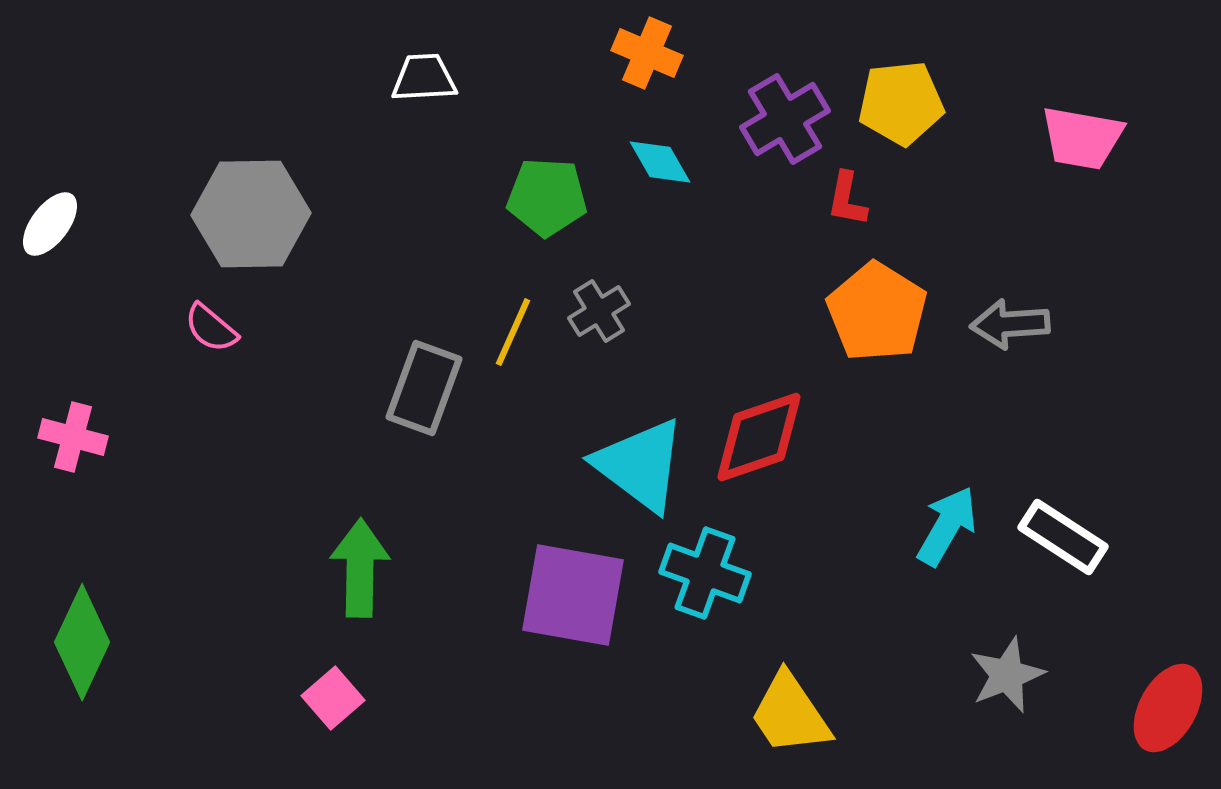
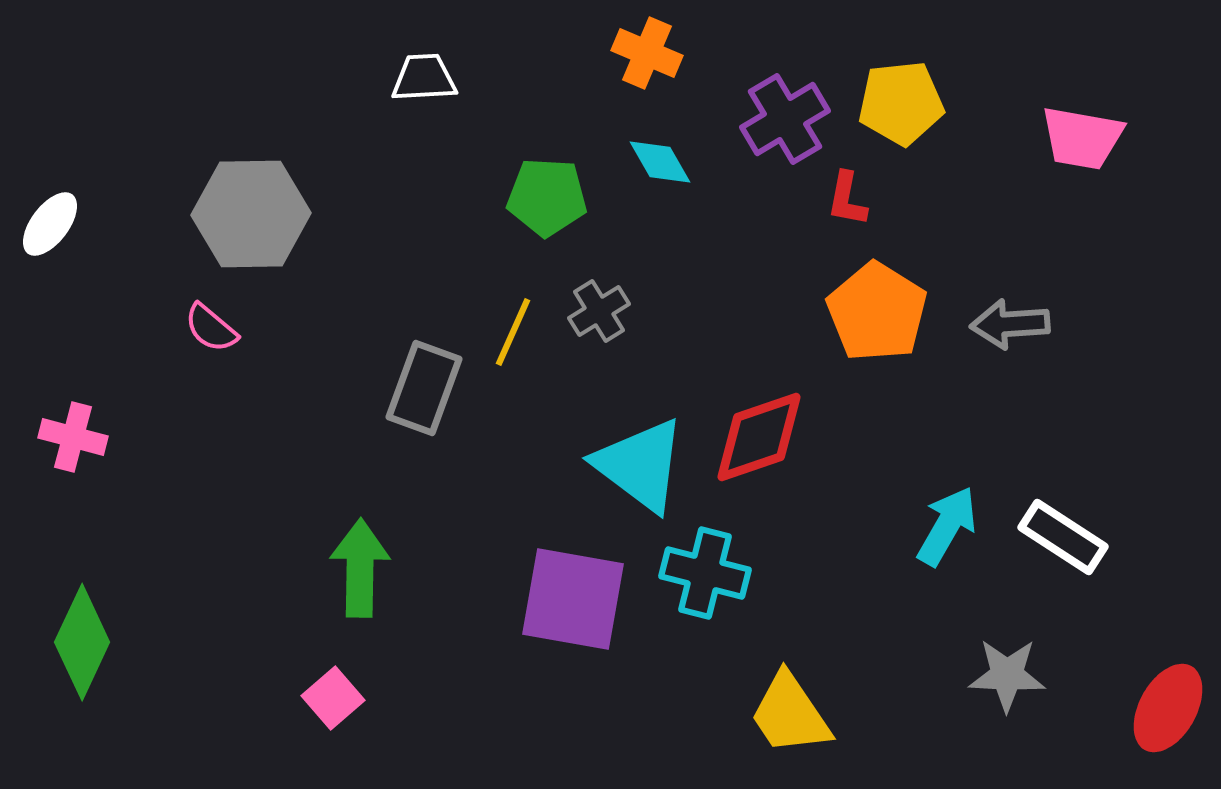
cyan cross: rotated 6 degrees counterclockwise
purple square: moved 4 px down
gray star: rotated 24 degrees clockwise
